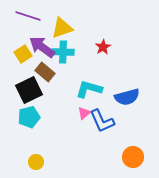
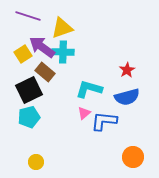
red star: moved 24 px right, 23 px down
blue L-shape: moved 2 px right; rotated 120 degrees clockwise
